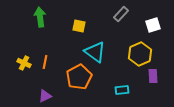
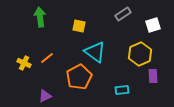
gray rectangle: moved 2 px right; rotated 14 degrees clockwise
orange line: moved 2 px right, 4 px up; rotated 40 degrees clockwise
